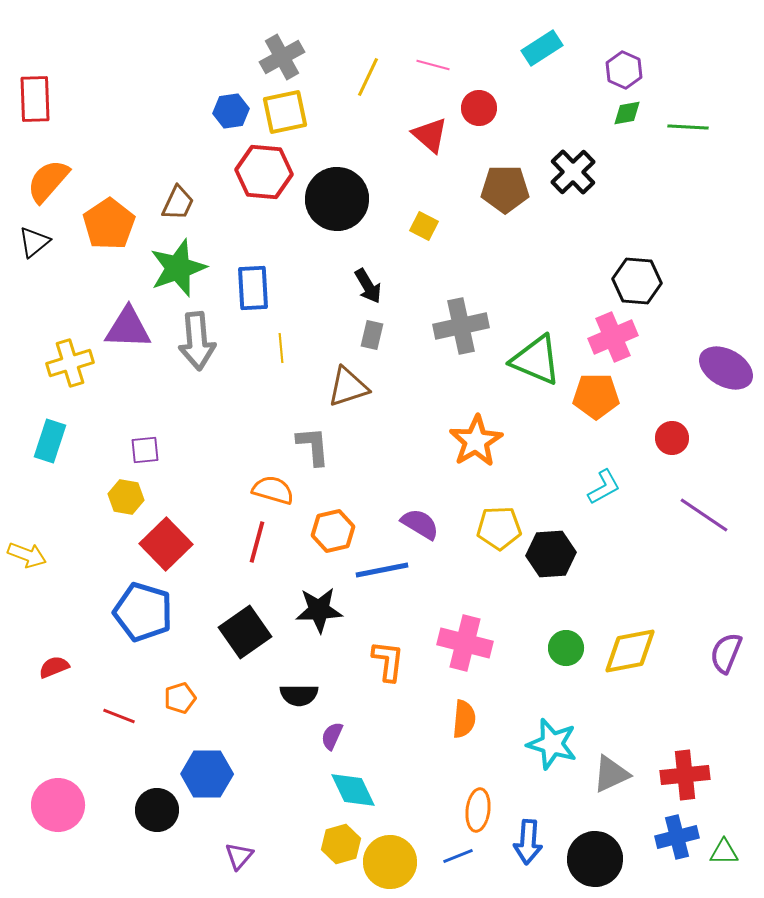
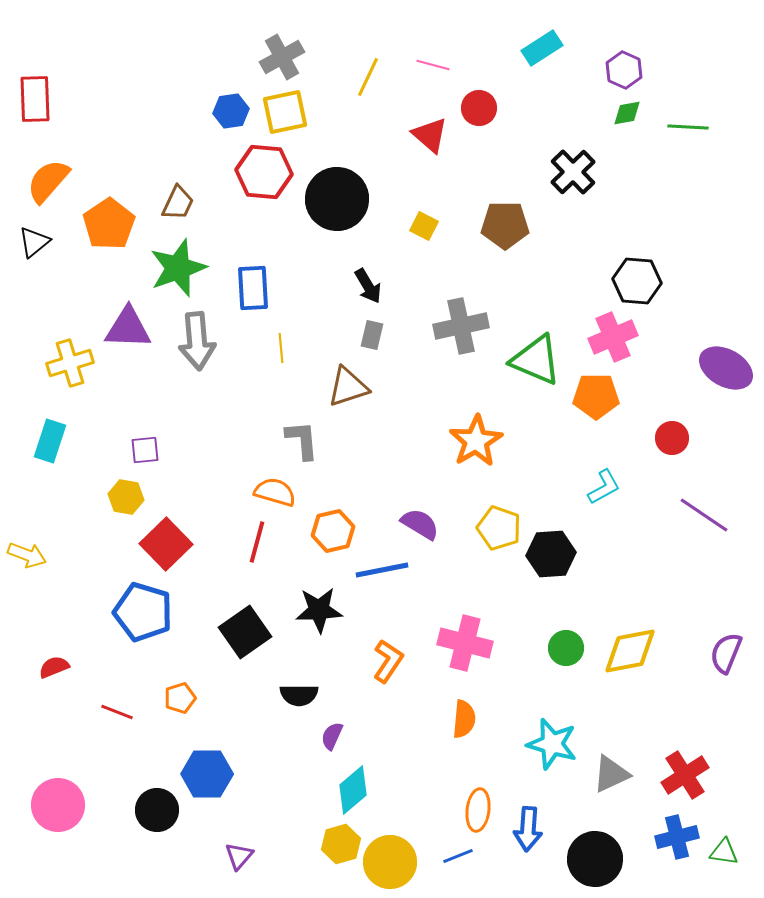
brown pentagon at (505, 189): moved 36 px down
gray L-shape at (313, 446): moved 11 px left, 6 px up
orange semicircle at (273, 490): moved 2 px right, 2 px down
yellow pentagon at (499, 528): rotated 21 degrees clockwise
orange L-shape at (388, 661): rotated 27 degrees clockwise
red line at (119, 716): moved 2 px left, 4 px up
red cross at (685, 775): rotated 27 degrees counterclockwise
cyan diamond at (353, 790): rotated 75 degrees clockwise
blue arrow at (528, 842): moved 13 px up
green triangle at (724, 852): rotated 8 degrees clockwise
